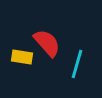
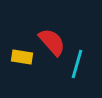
red semicircle: moved 5 px right, 1 px up
